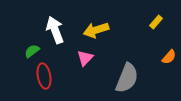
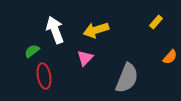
orange semicircle: moved 1 px right
